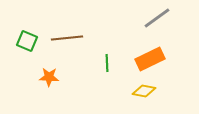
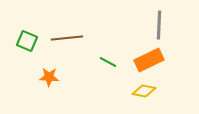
gray line: moved 2 px right, 7 px down; rotated 52 degrees counterclockwise
orange rectangle: moved 1 px left, 1 px down
green line: moved 1 px right, 1 px up; rotated 60 degrees counterclockwise
